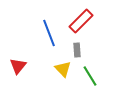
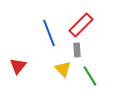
red rectangle: moved 4 px down
